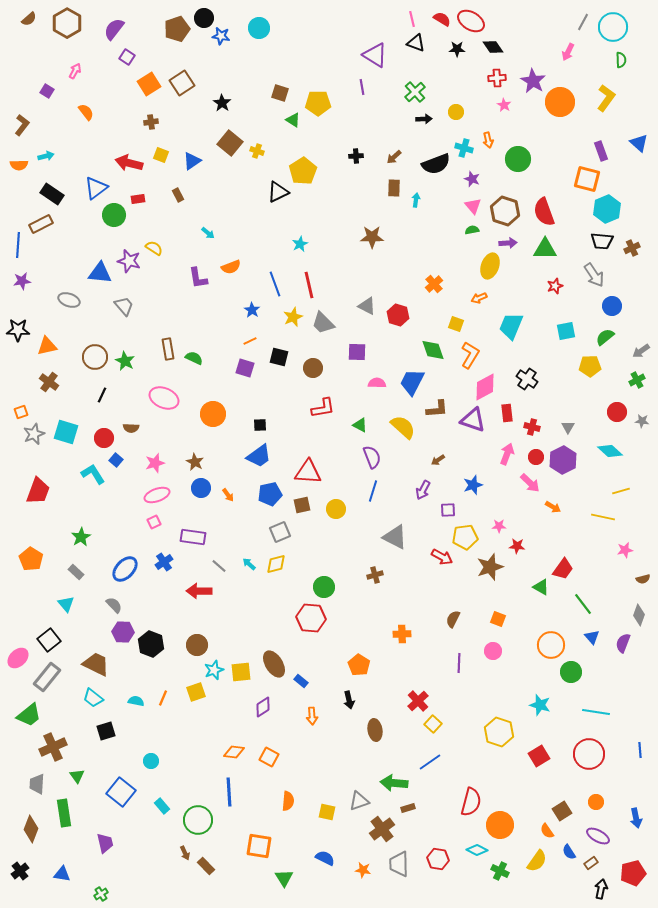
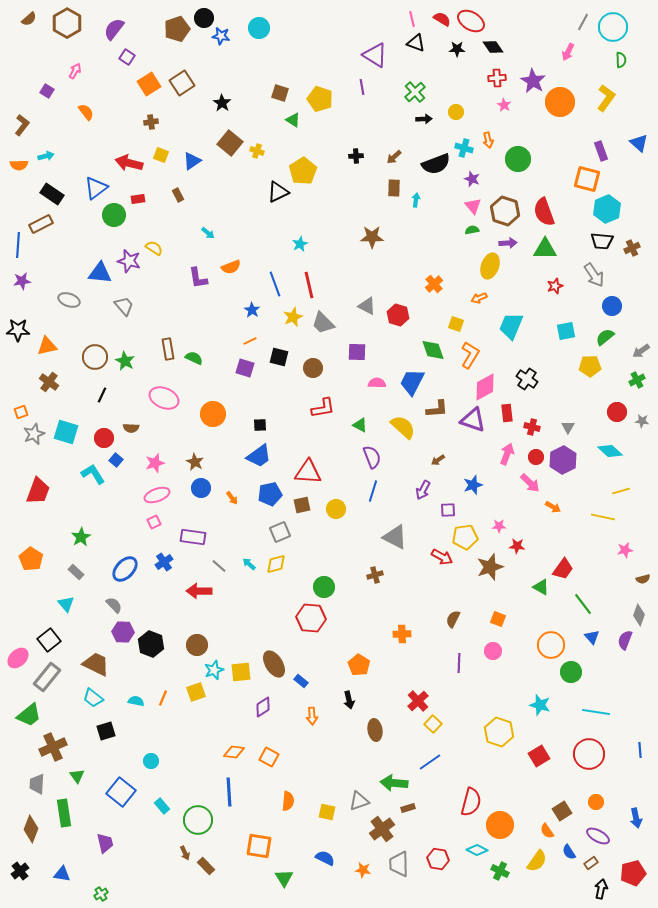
yellow pentagon at (318, 103): moved 2 px right, 4 px up; rotated 20 degrees clockwise
orange arrow at (228, 495): moved 4 px right, 3 px down
purple semicircle at (623, 643): moved 2 px right, 3 px up
